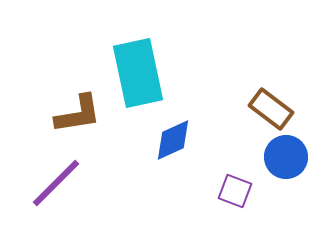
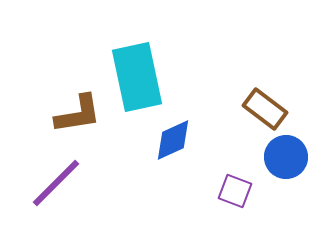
cyan rectangle: moved 1 px left, 4 px down
brown rectangle: moved 6 px left
